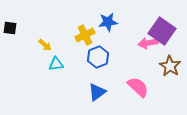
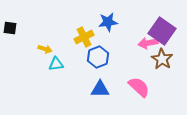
yellow cross: moved 1 px left, 2 px down
yellow arrow: moved 4 px down; rotated 24 degrees counterclockwise
brown star: moved 8 px left, 7 px up
pink semicircle: moved 1 px right
blue triangle: moved 3 px right, 3 px up; rotated 36 degrees clockwise
